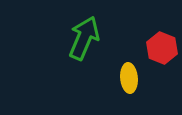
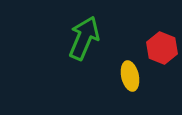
yellow ellipse: moved 1 px right, 2 px up; rotated 8 degrees counterclockwise
